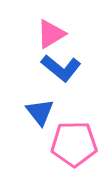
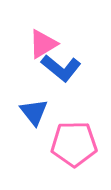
pink triangle: moved 8 px left, 10 px down
blue triangle: moved 6 px left
